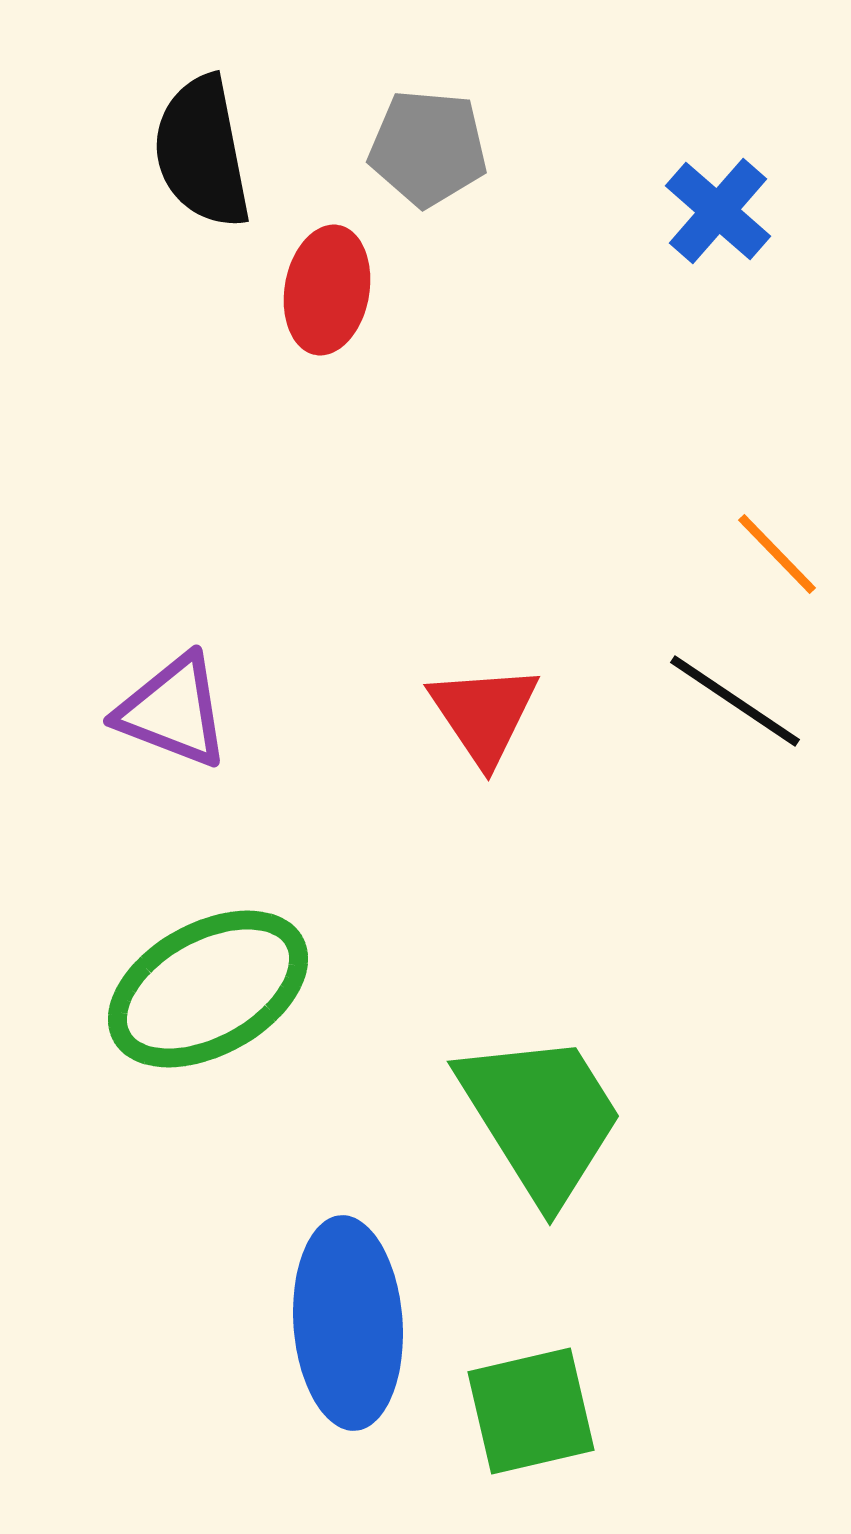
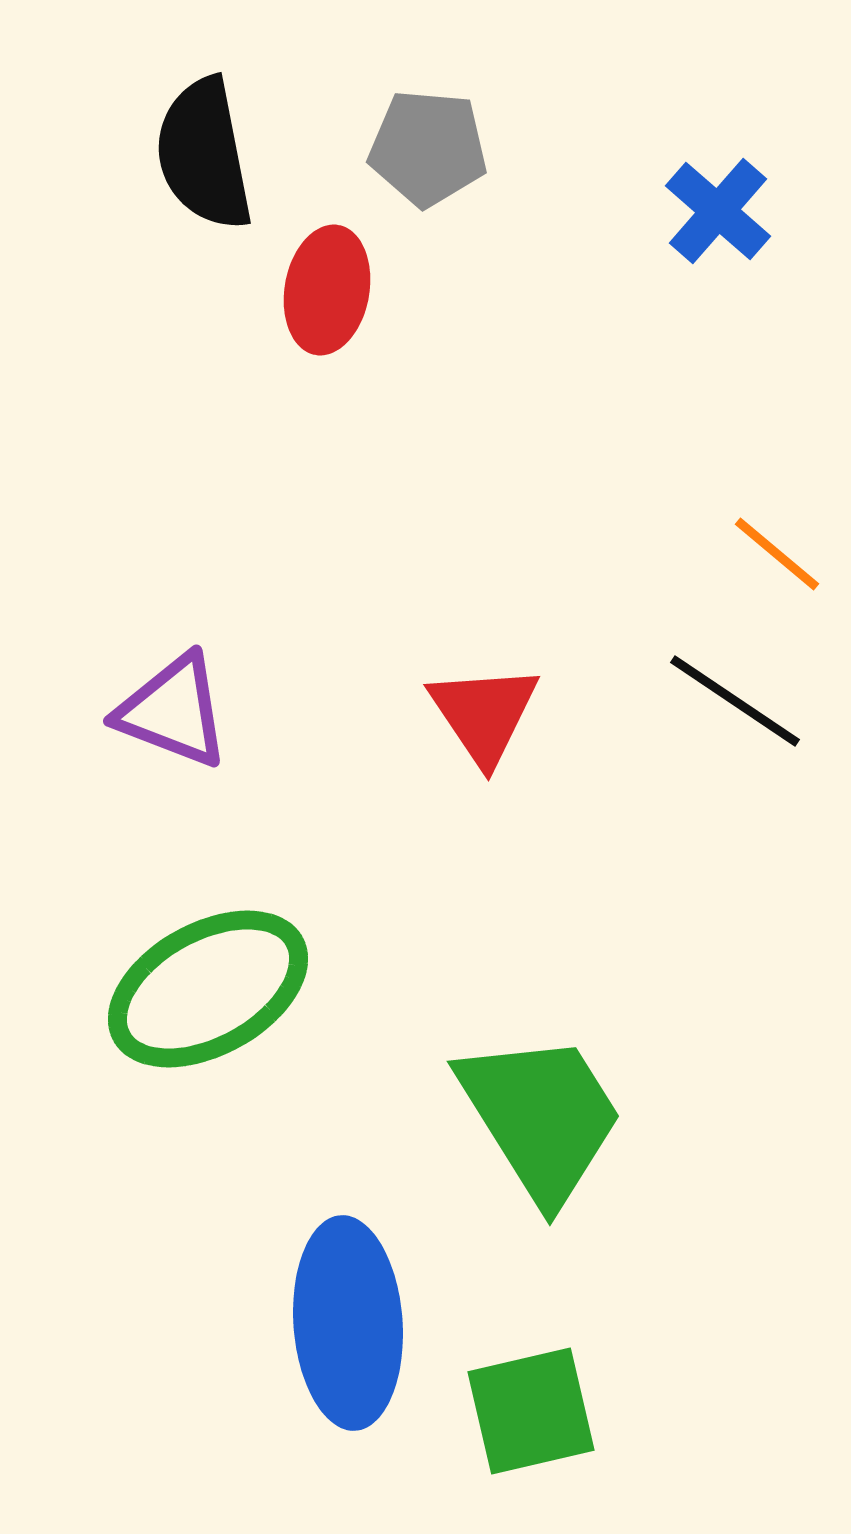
black semicircle: moved 2 px right, 2 px down
orange line: rotated 6 degrees counterclockwise
